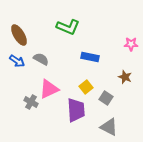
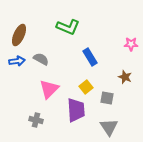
brown ellipse: rotated 55 degrees clockwise
blue rectangle: rotated 48 degrees clockwise
blue arrow: rotated 42 degrees counterclockwise
pink triangle: rotated 20 degrees counterclockwise
gray square: moved 1 px right; rotated 24 degrees counterclockwise
gray cross: moved 5 px right, 18 px down; rotated 16 degrees counterclockwise
gray triangle: rotated 30 degrees clockwise
